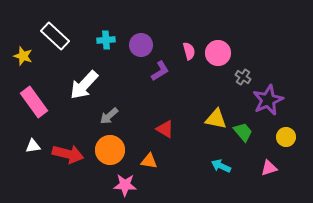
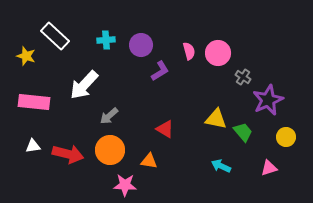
yellow star: moved 3 px right
pink rectangle: rotated 48 degrees counterclockwise
